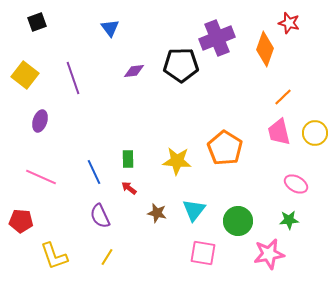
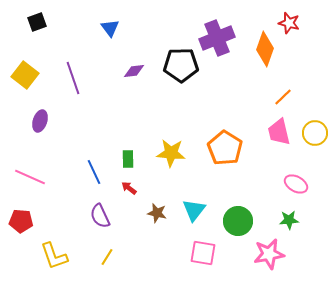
yellow star: moved 6 px left, 8 px up
pink line: moved 11 px left
